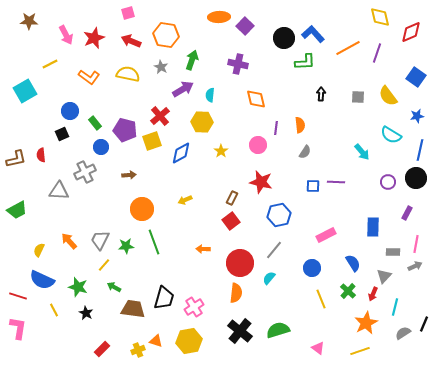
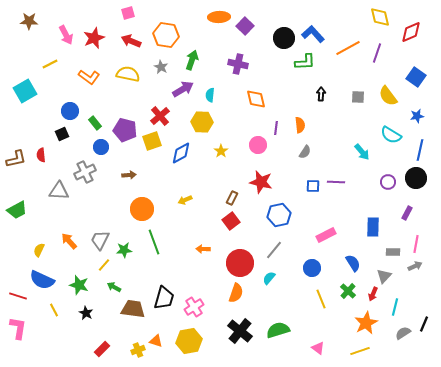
green star at (126, 246): moved 2 px left, 4 px down
green star at (78, 287): moved 1 px right, 2 px up
orange semicircle at (236, 293): rotated 12 degrees clockwise
